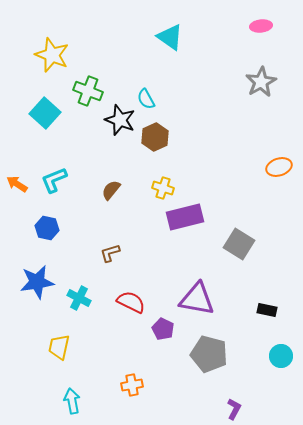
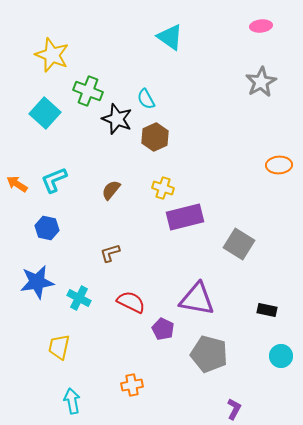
black star: moved 3 px left, 1 px up
orange ellipse: moved 2 px up; rotated 15 degrees clockwise
